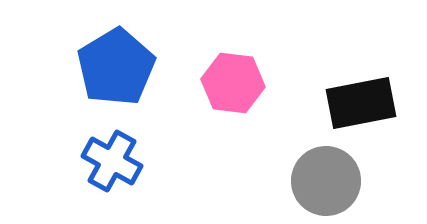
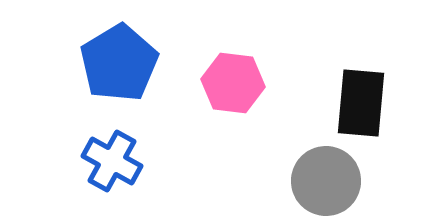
blue pentagon: moved 3 px right, 4 px up
black rectangle: rotated 74 degrees counterclockwise
